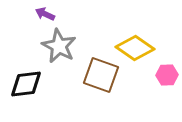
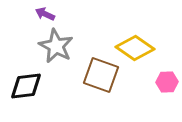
gray star: moved 3 px left
pink hexagon: moved 7 px down
black diamond: moved 2 px down
